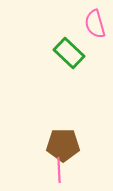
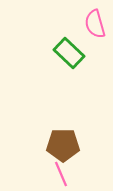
pink line: moved 2 px right, 4 px down; rotated 20 degrees counterclockwise
